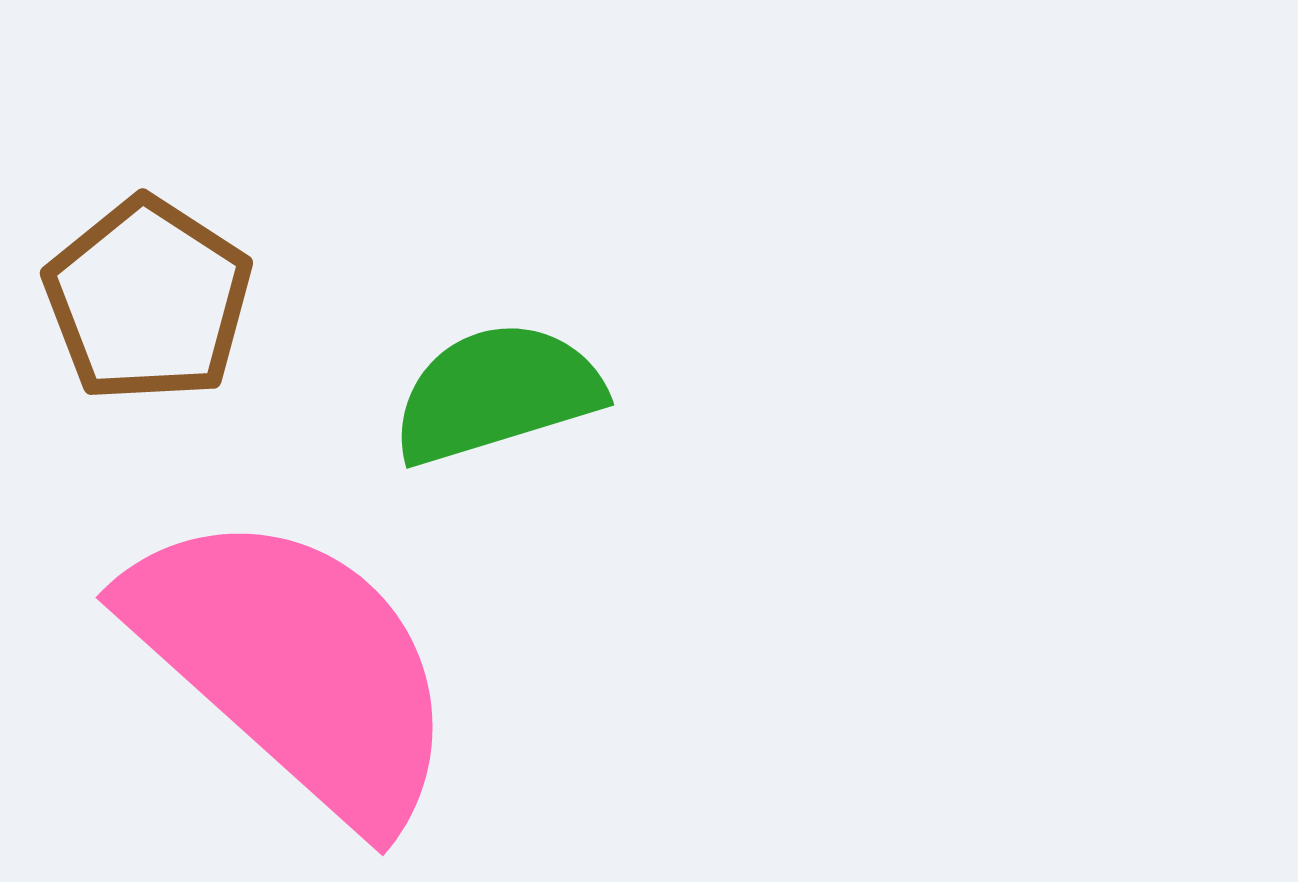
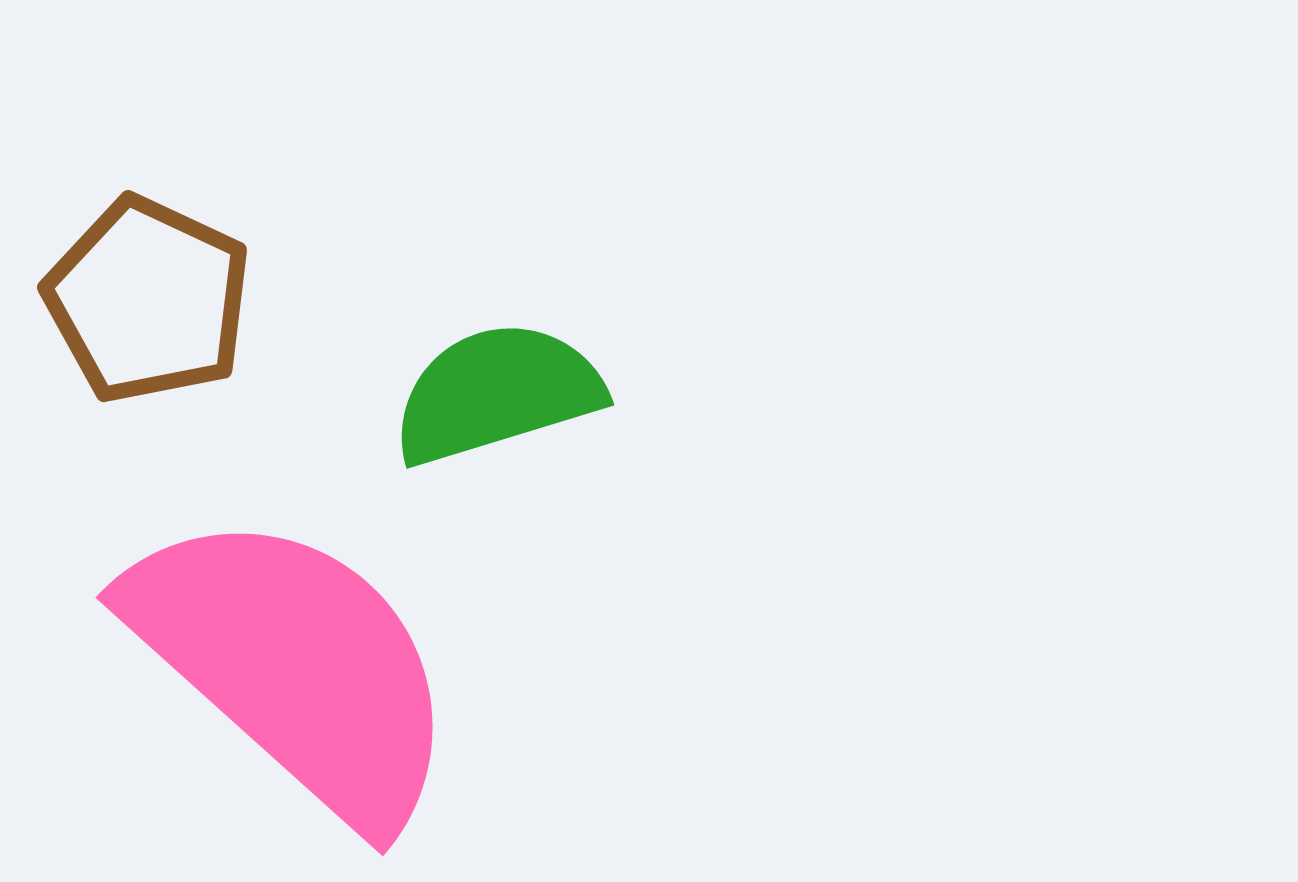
brown pentagon: rotated 8 degrees counterclockwise
